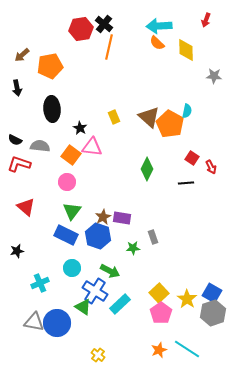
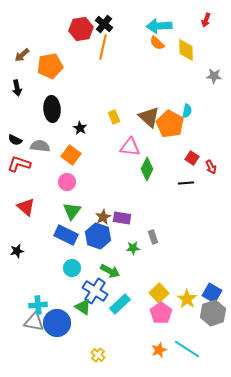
orange line at (109, 47): moved 6 px left
pink triangle at (92, 147): moved 38 px right
cyan cross at (40, 283): moved 2 px left, 22 px down; rotated 18 degrees clockwise
